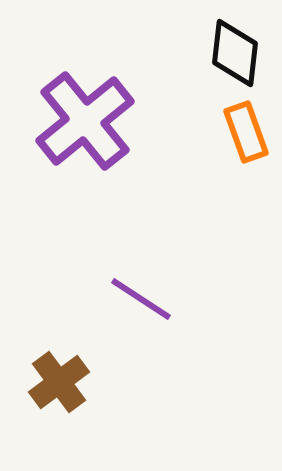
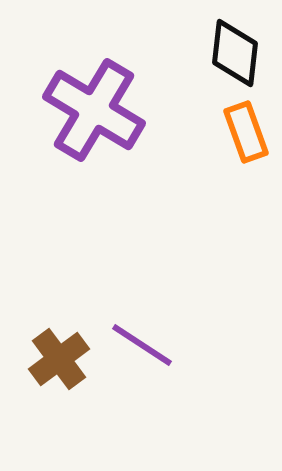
purple cross: moved 9 px right, 11 px up; rotated 20 degrees counterclockwise
purple line: moved 1 px right, 46 px down
brown cross: moved 23 px up
